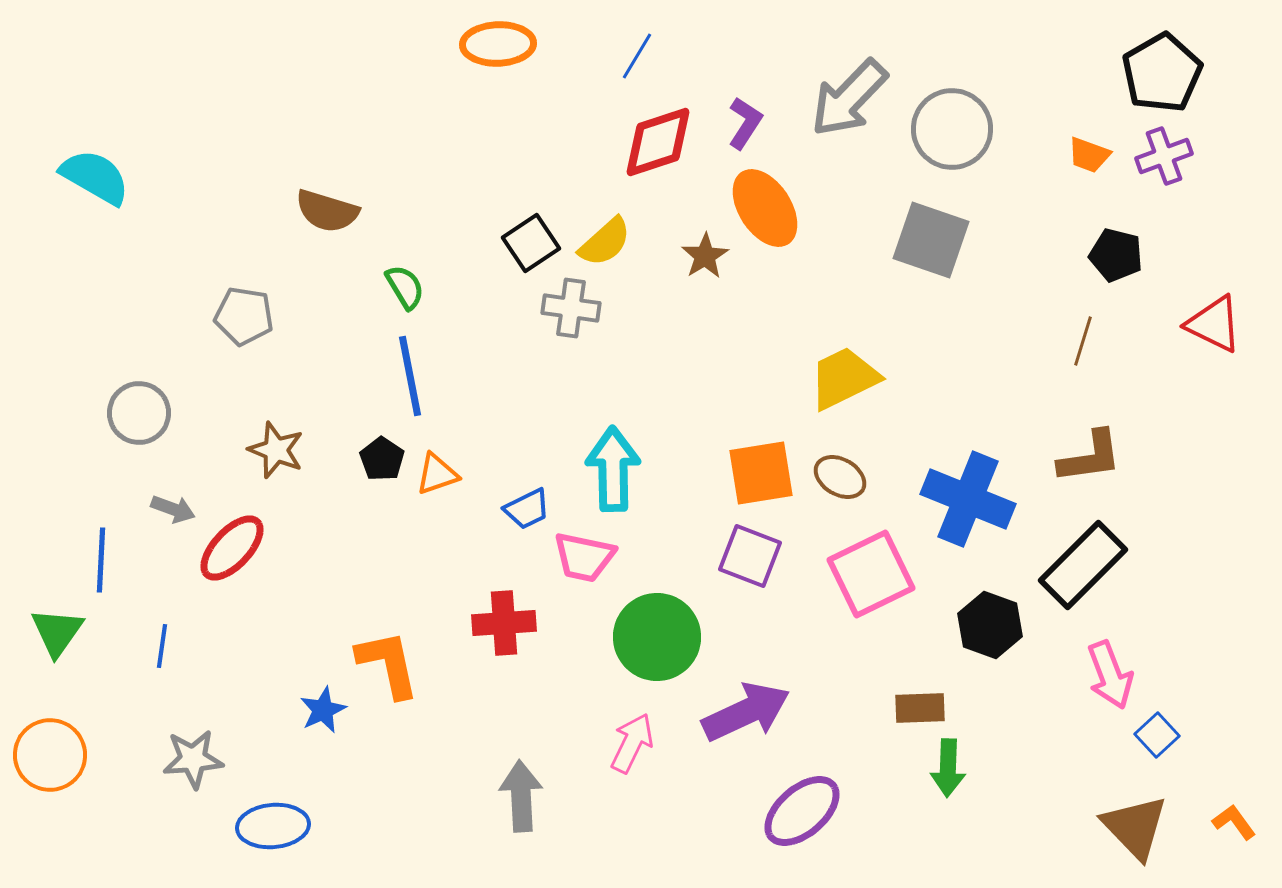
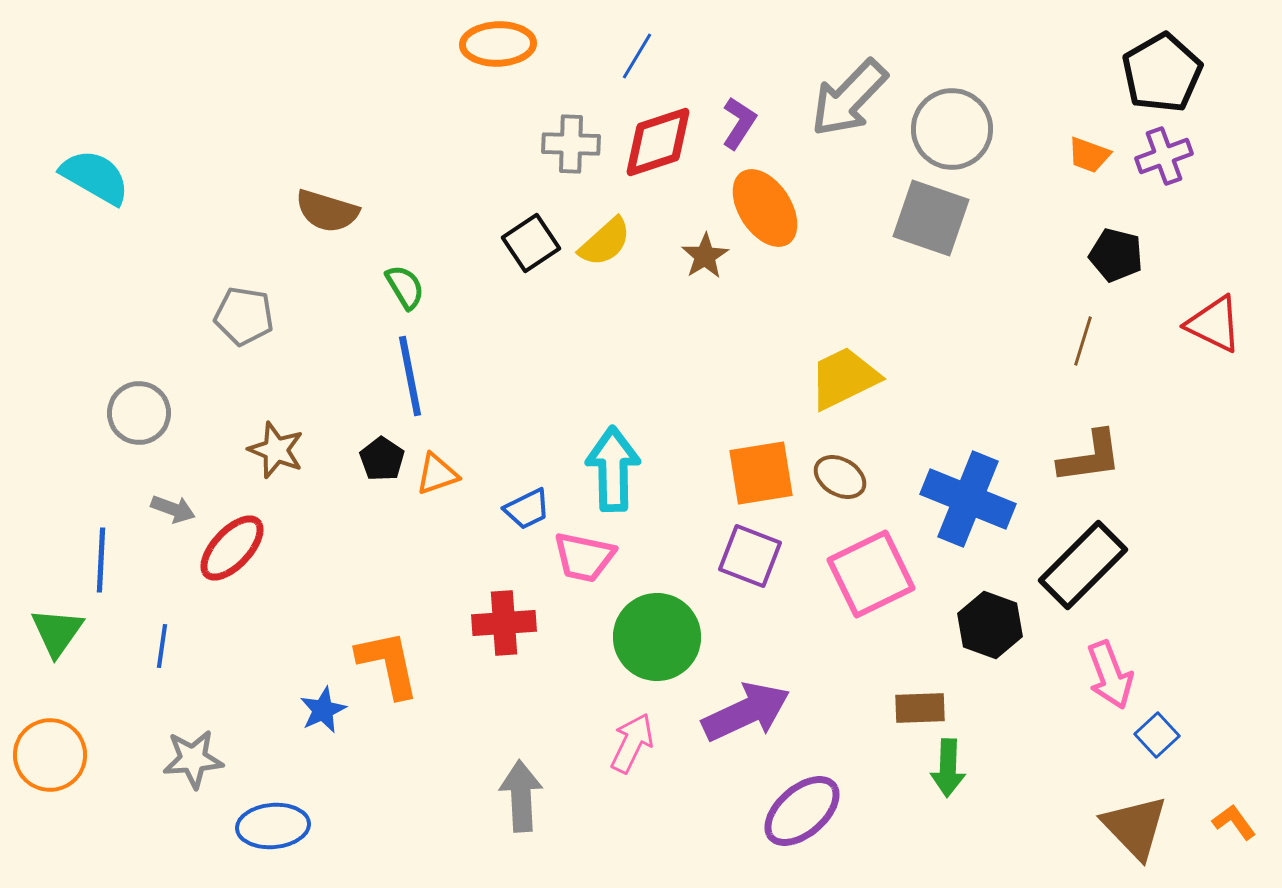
purple L-shape at (745, 123): moved 6 px left
gray square at (931, 240): moved 22 px up
gray cross at (571, 308): moved 164 px up; rotated 6 degrees counterclockwise
